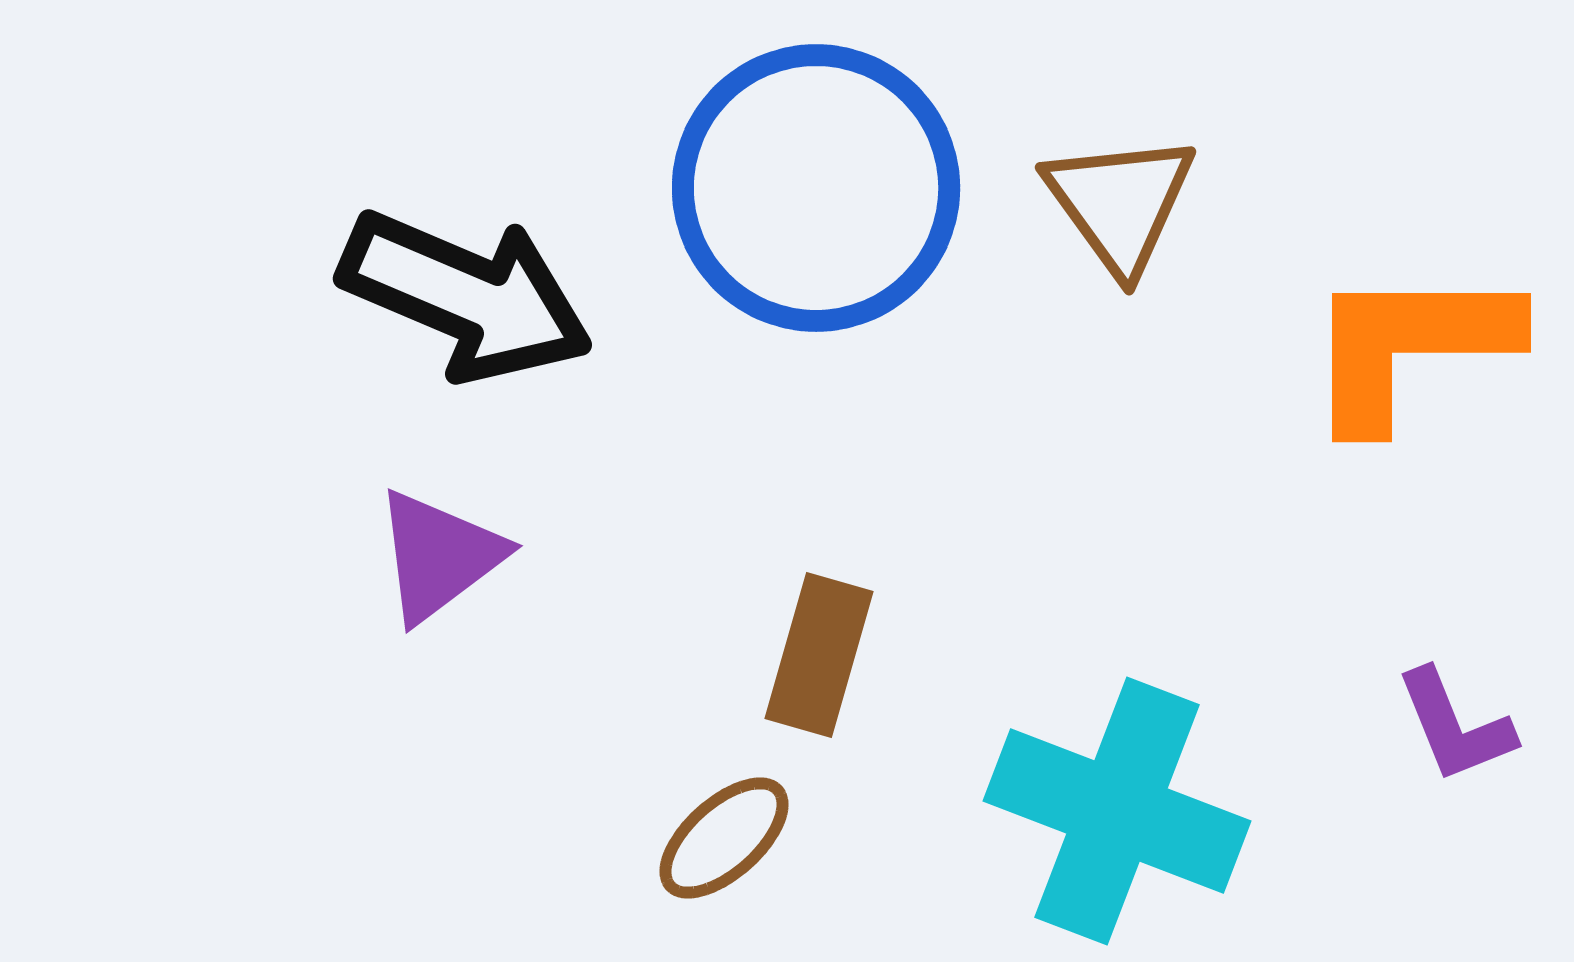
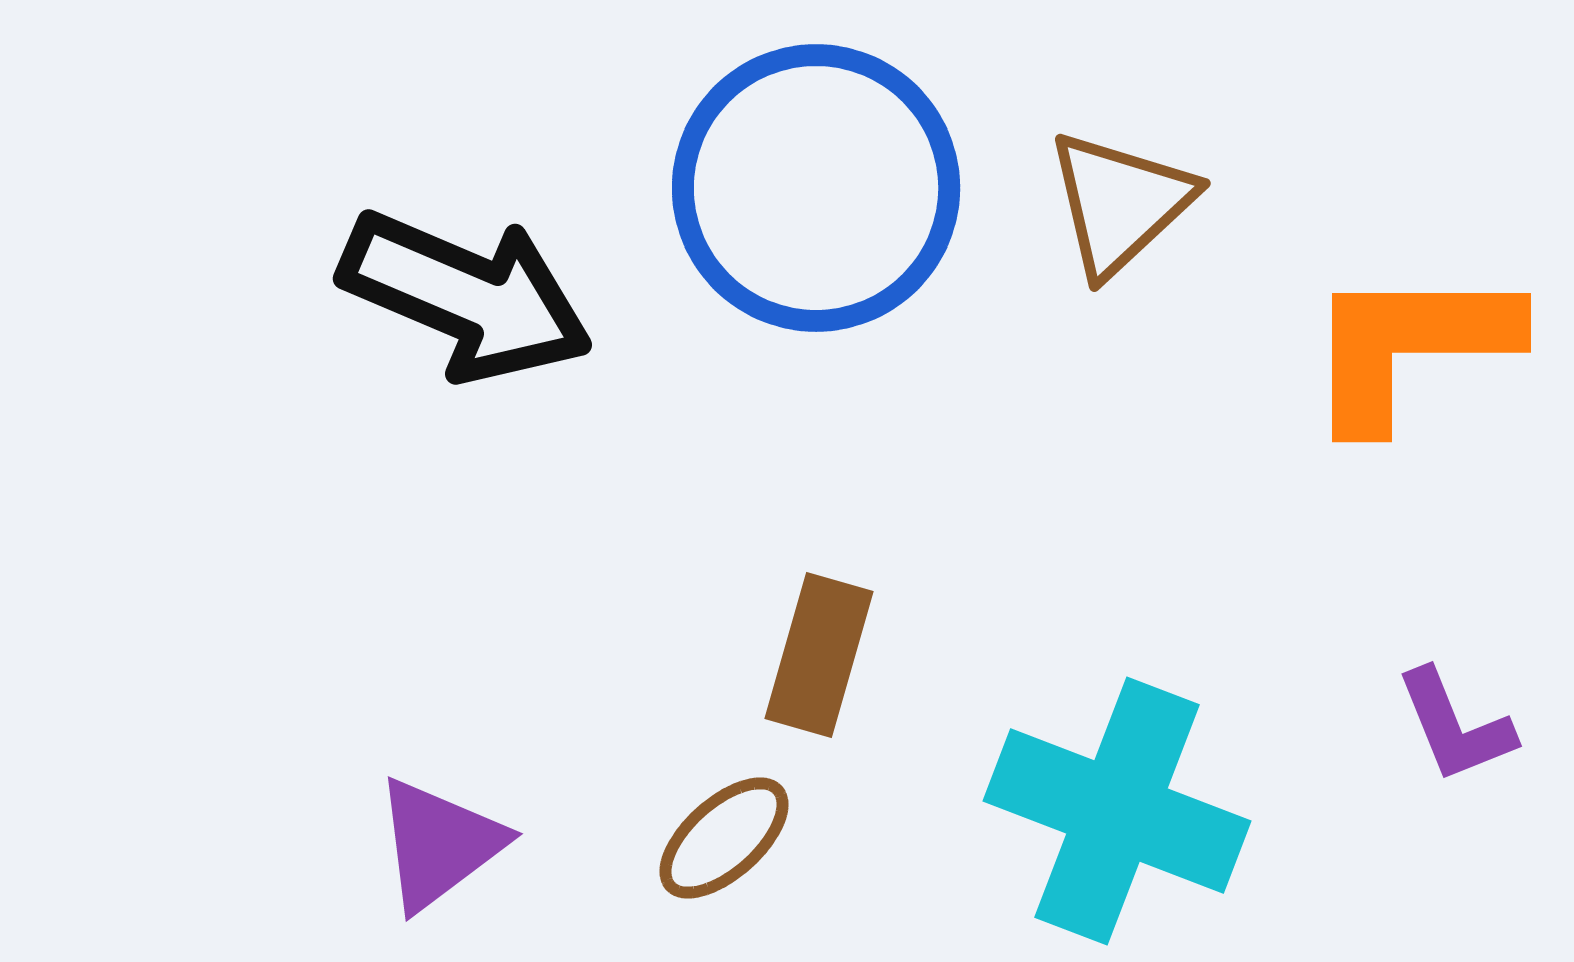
brown triangle: rotated 23 degrees clockwise
purple triangle: moved 288 px down
